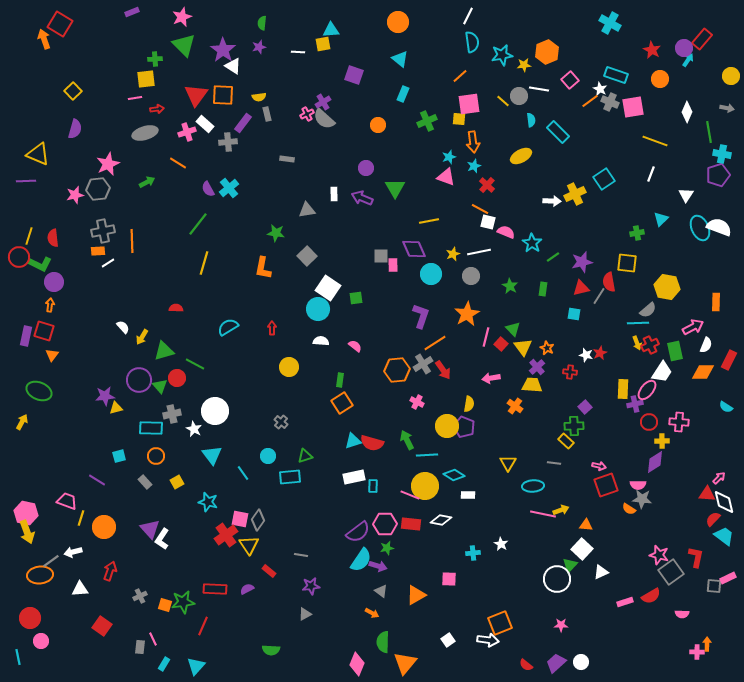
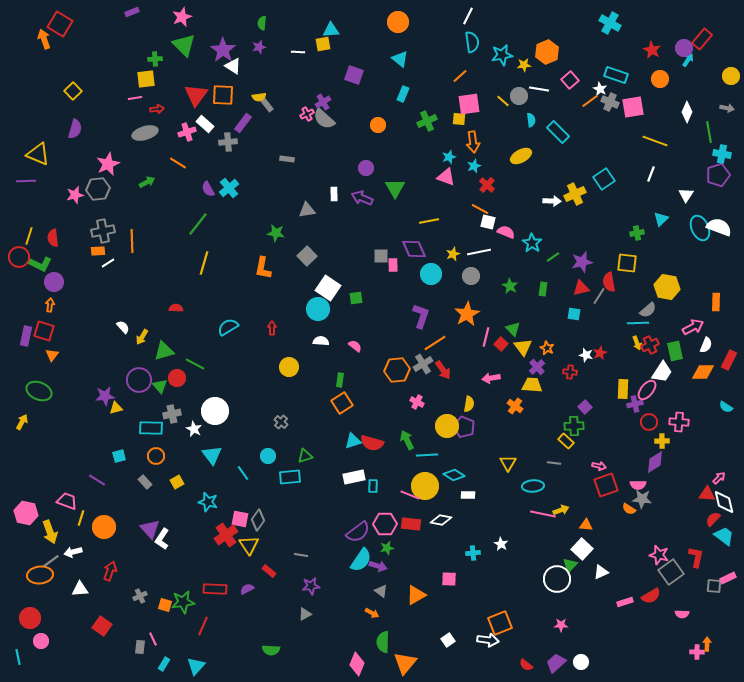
gray rectangle at (267, 114): moved 9 px up; rotated 24 degrees counterclockwise
yellow arrow at (27, 532): moved 23 px right
